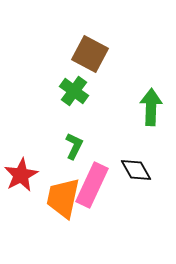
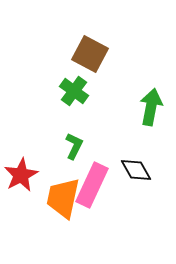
green arrow: rotated 9 degrees clockwise
